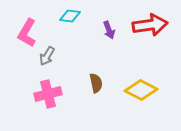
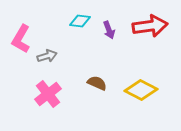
cyan diamond: moved 10 px right, 5 px down
red arrow: moved 1 px down
pink L-shape: moved 6 px left, 6 px down
gray arrow: rotated 138 degrees counterclockwise
brown semicircle: moved 1 px right; rotated 54 degrees counterclockwise
pink cross: rotated 24 degrees counterclockwise
